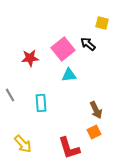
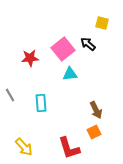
cyan triangle: moved 1 px right, 1 px up
yellow arrow: moved 1 px right, 3 px down
